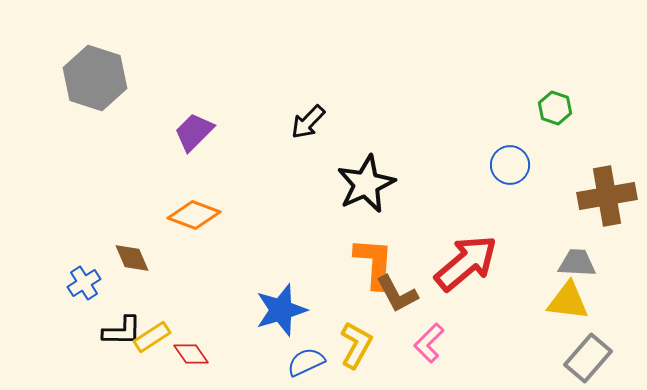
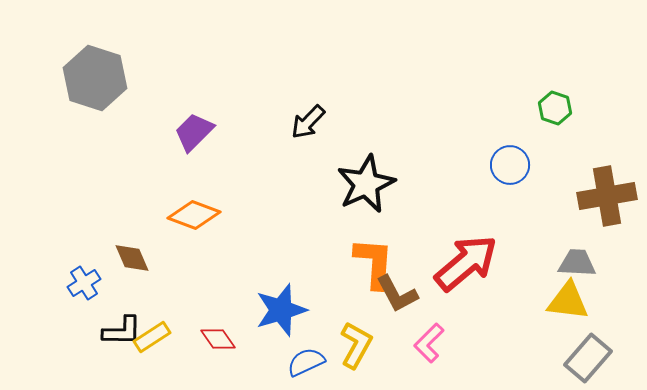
red diamond: moved 27 px right, 15 px up
